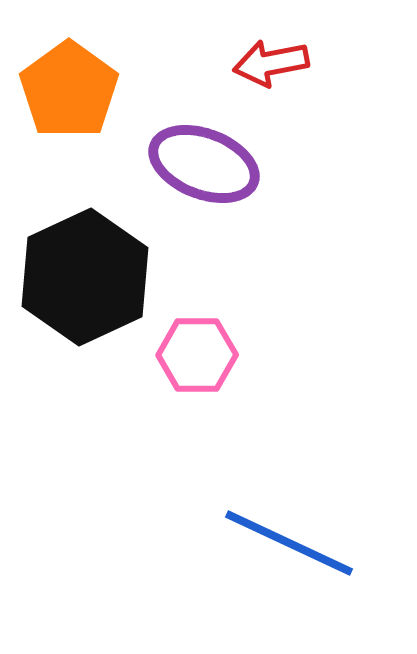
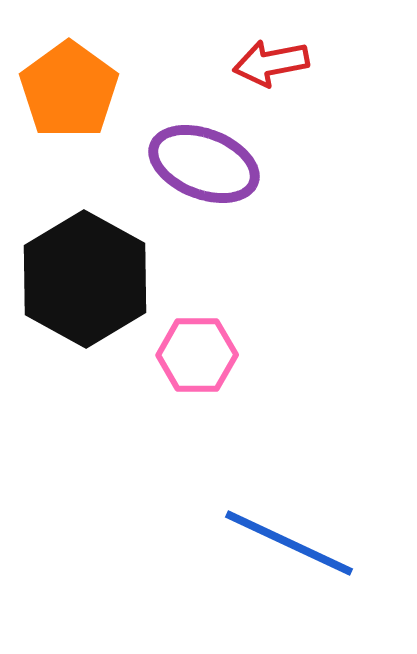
black hexagon: moved 2 px down; rotated 6 degrees counterclockwise
